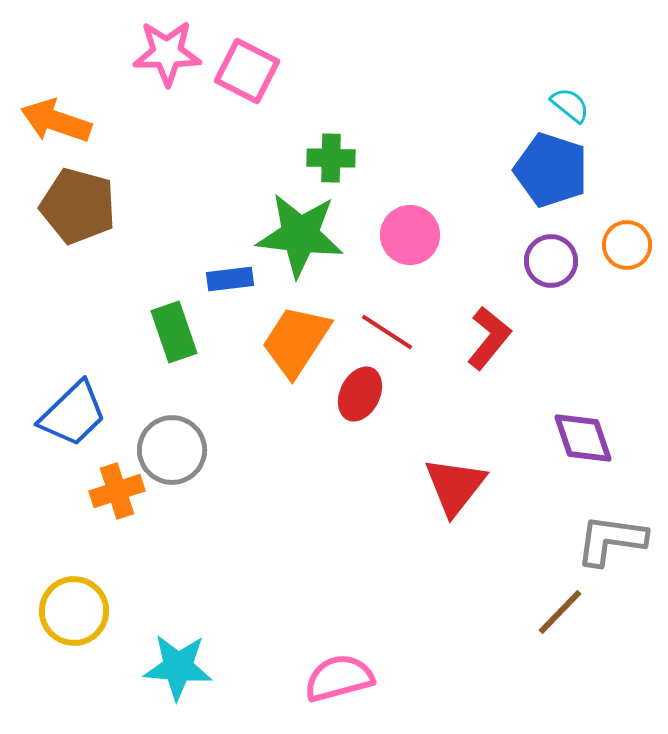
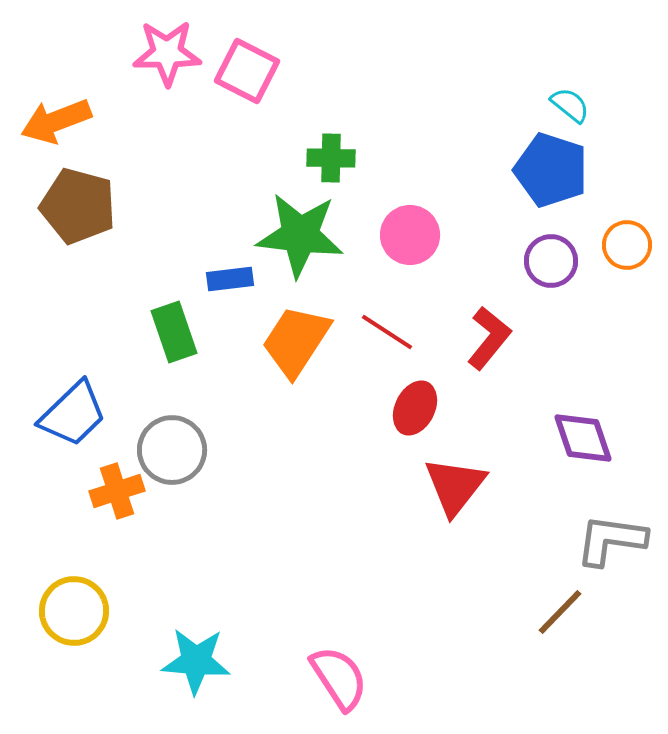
orange arrow: rotated 40 degrees counterclockwise
red ellipse: moved 55 px right, 14 px down
cyan star: moved 18 px right, 6 px up
pink semicircle: rotated 72 degrees clockwise
